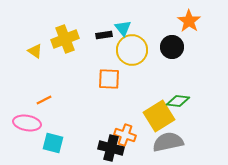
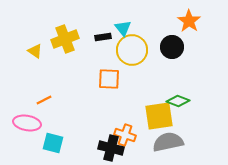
black rectangle: moved 1 px left, 2 px down
green diamond: rotated 15 degrees clockwise
yellow square: rotated 24 degrees clockwise
